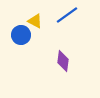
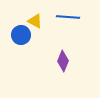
blue line: moved 1 px right, 2 px down; rotated 40 degrees clockwise
purple diamond: rotated 15 degrees clockwise
